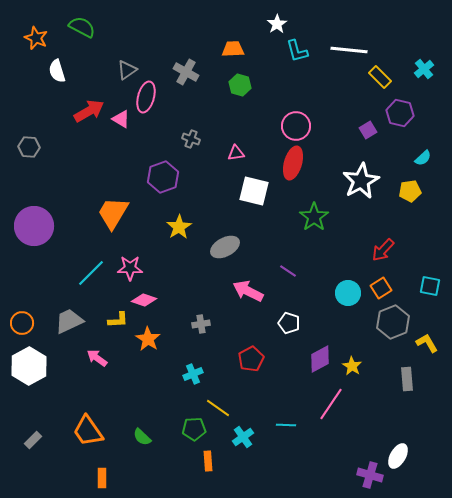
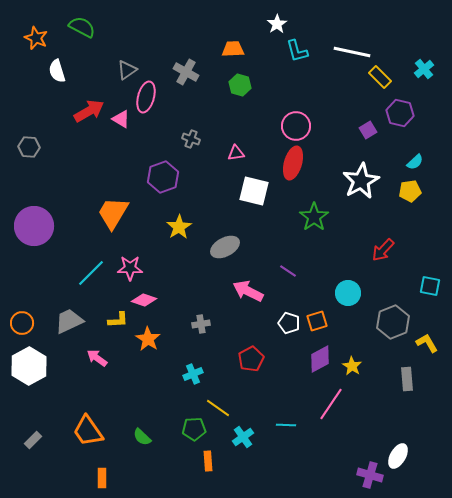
white line at (349, 50): moved 3 px right, 2 px down; rotated 6 degrees clockwise
cyan semicircle at (423, 158): moved 8 px left, 4 px down
orange square at (381, 288): moved 64 px left, 33 px down; rotated 15 degrees clockwise
